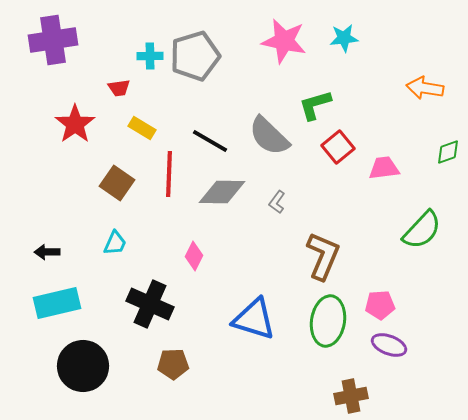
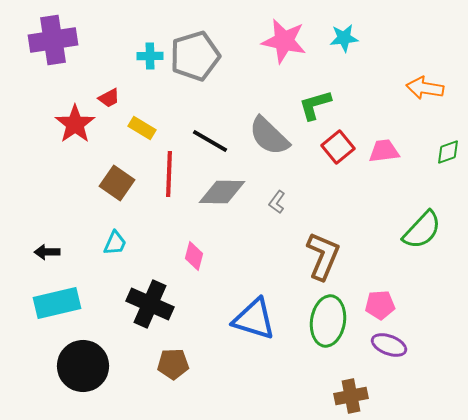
red trapezoid: moved 10 px left, 10 px down; rotated 20 degrees counterclockwise
pink trapezoid: moved 17 px up
pink diamond: rotated 12 degrees counterclockwise
